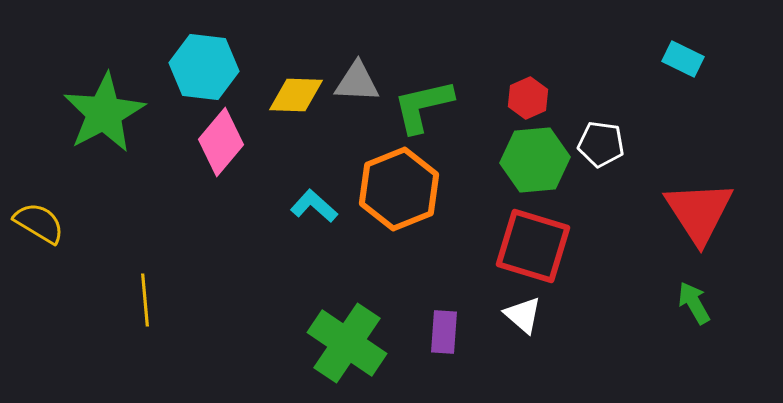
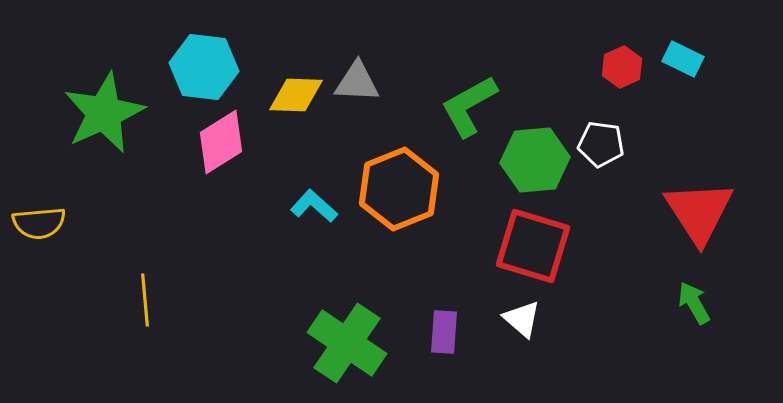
red hexagon: moved 94 px right, 31 px up
green L-shape: moved 46 px right; rotated 16 degrees counterclockwise
green star: rotated 4 degrees clockwise
pink diamond: rotated 18 degrees clockwise
yellow semicircle: rotated 144 degrees clockwise
white triangle: moved 1 px left, 4 px down
